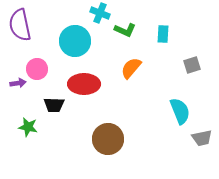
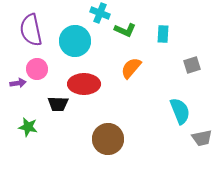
purple semicircle: moved 11 px right, 5 px down
black trapezoid: moved 4 px right, 1 px up
